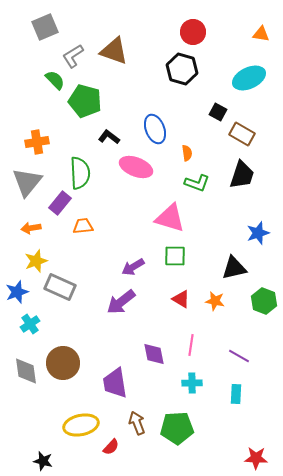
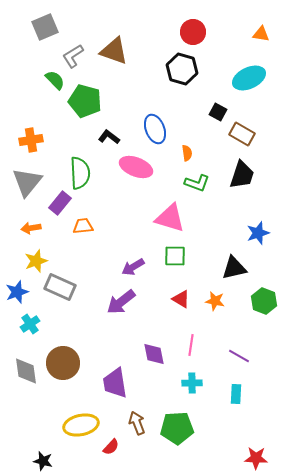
orange cross at (37, 142): moved 6 px left, 2 px up
